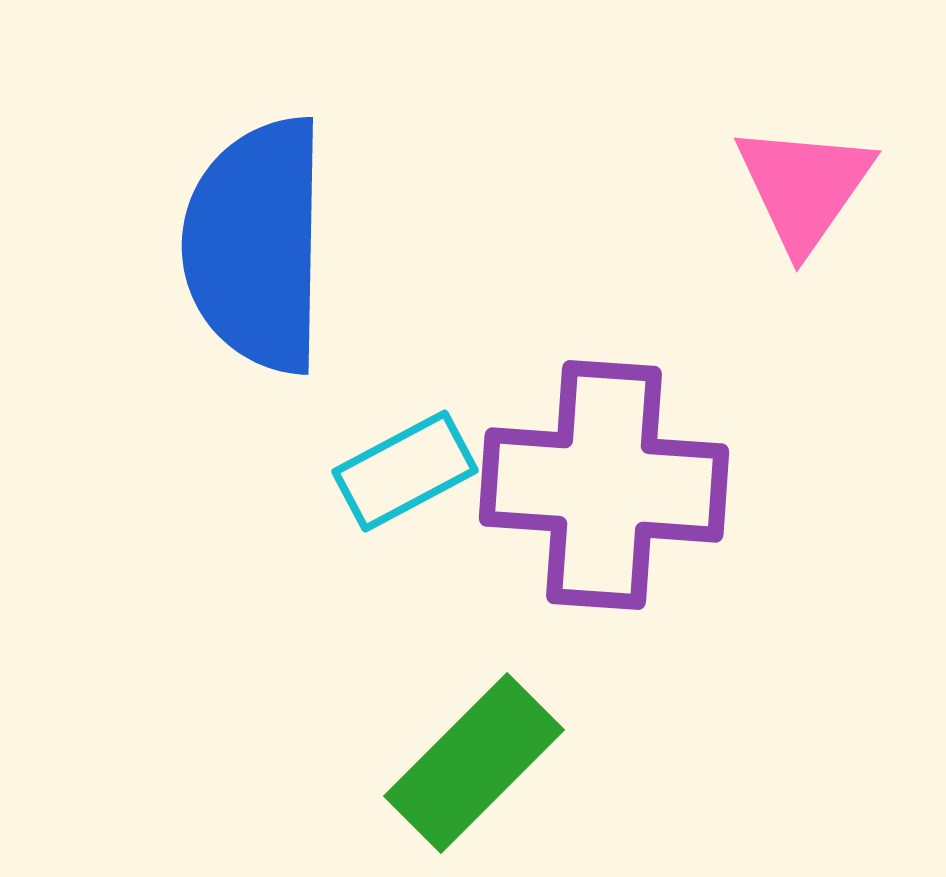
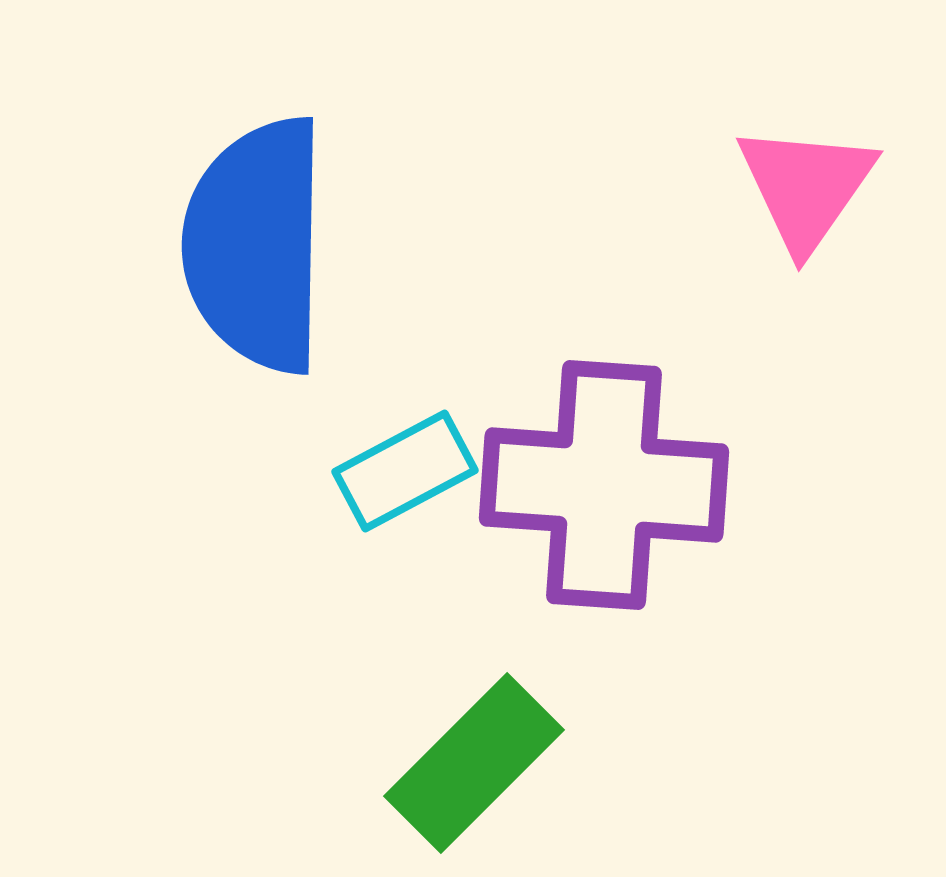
pink triangle: moved 2 px right
